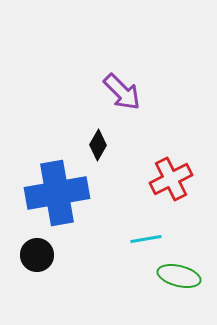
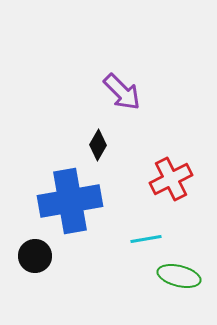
blue cross: moved 13 px right, 8 px down
black circle: moved 2 px left, 1 px down
